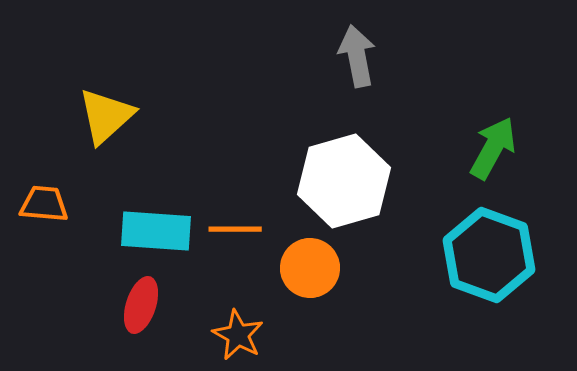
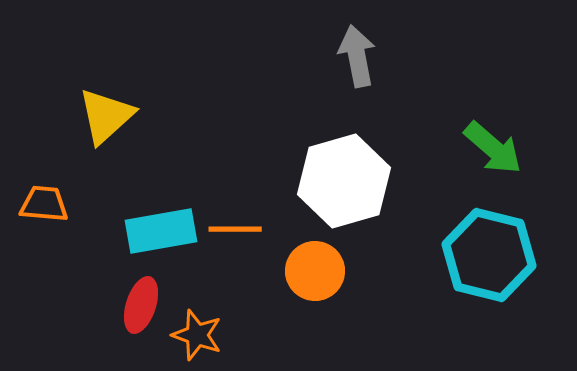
green arrow: rotated 102 degrees clockwise
cyan rectangle: moved 5 px right; rotated 14 degrees counterclockwise
cyan hexagon: rotated 6 degrees counterclockwise
orange circle: moved 5 px right, 3 px down
orange star: moved 41 px left; rotated 9 degrees counterclockwise
